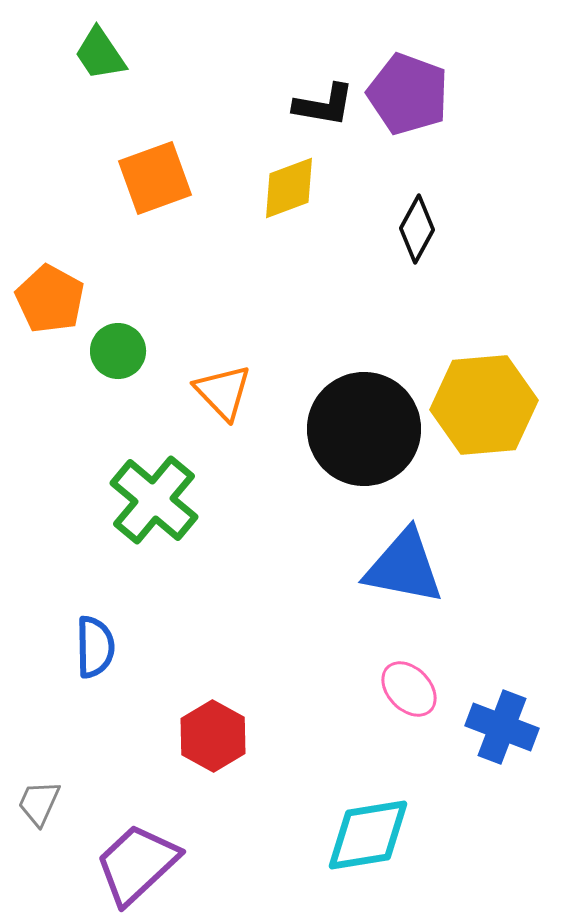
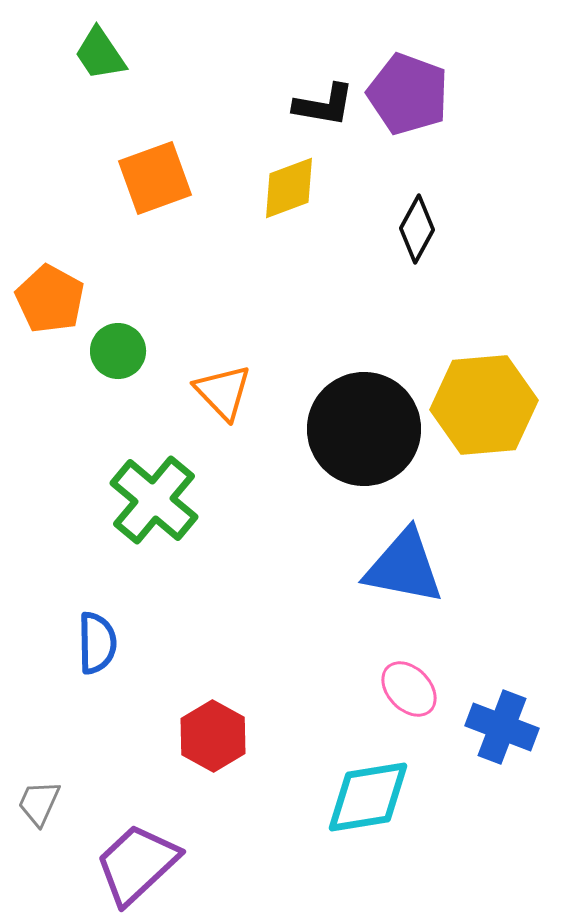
blue semicircle: moved 2 px right, 4 px up
cyan diamond: moved 38 px up
